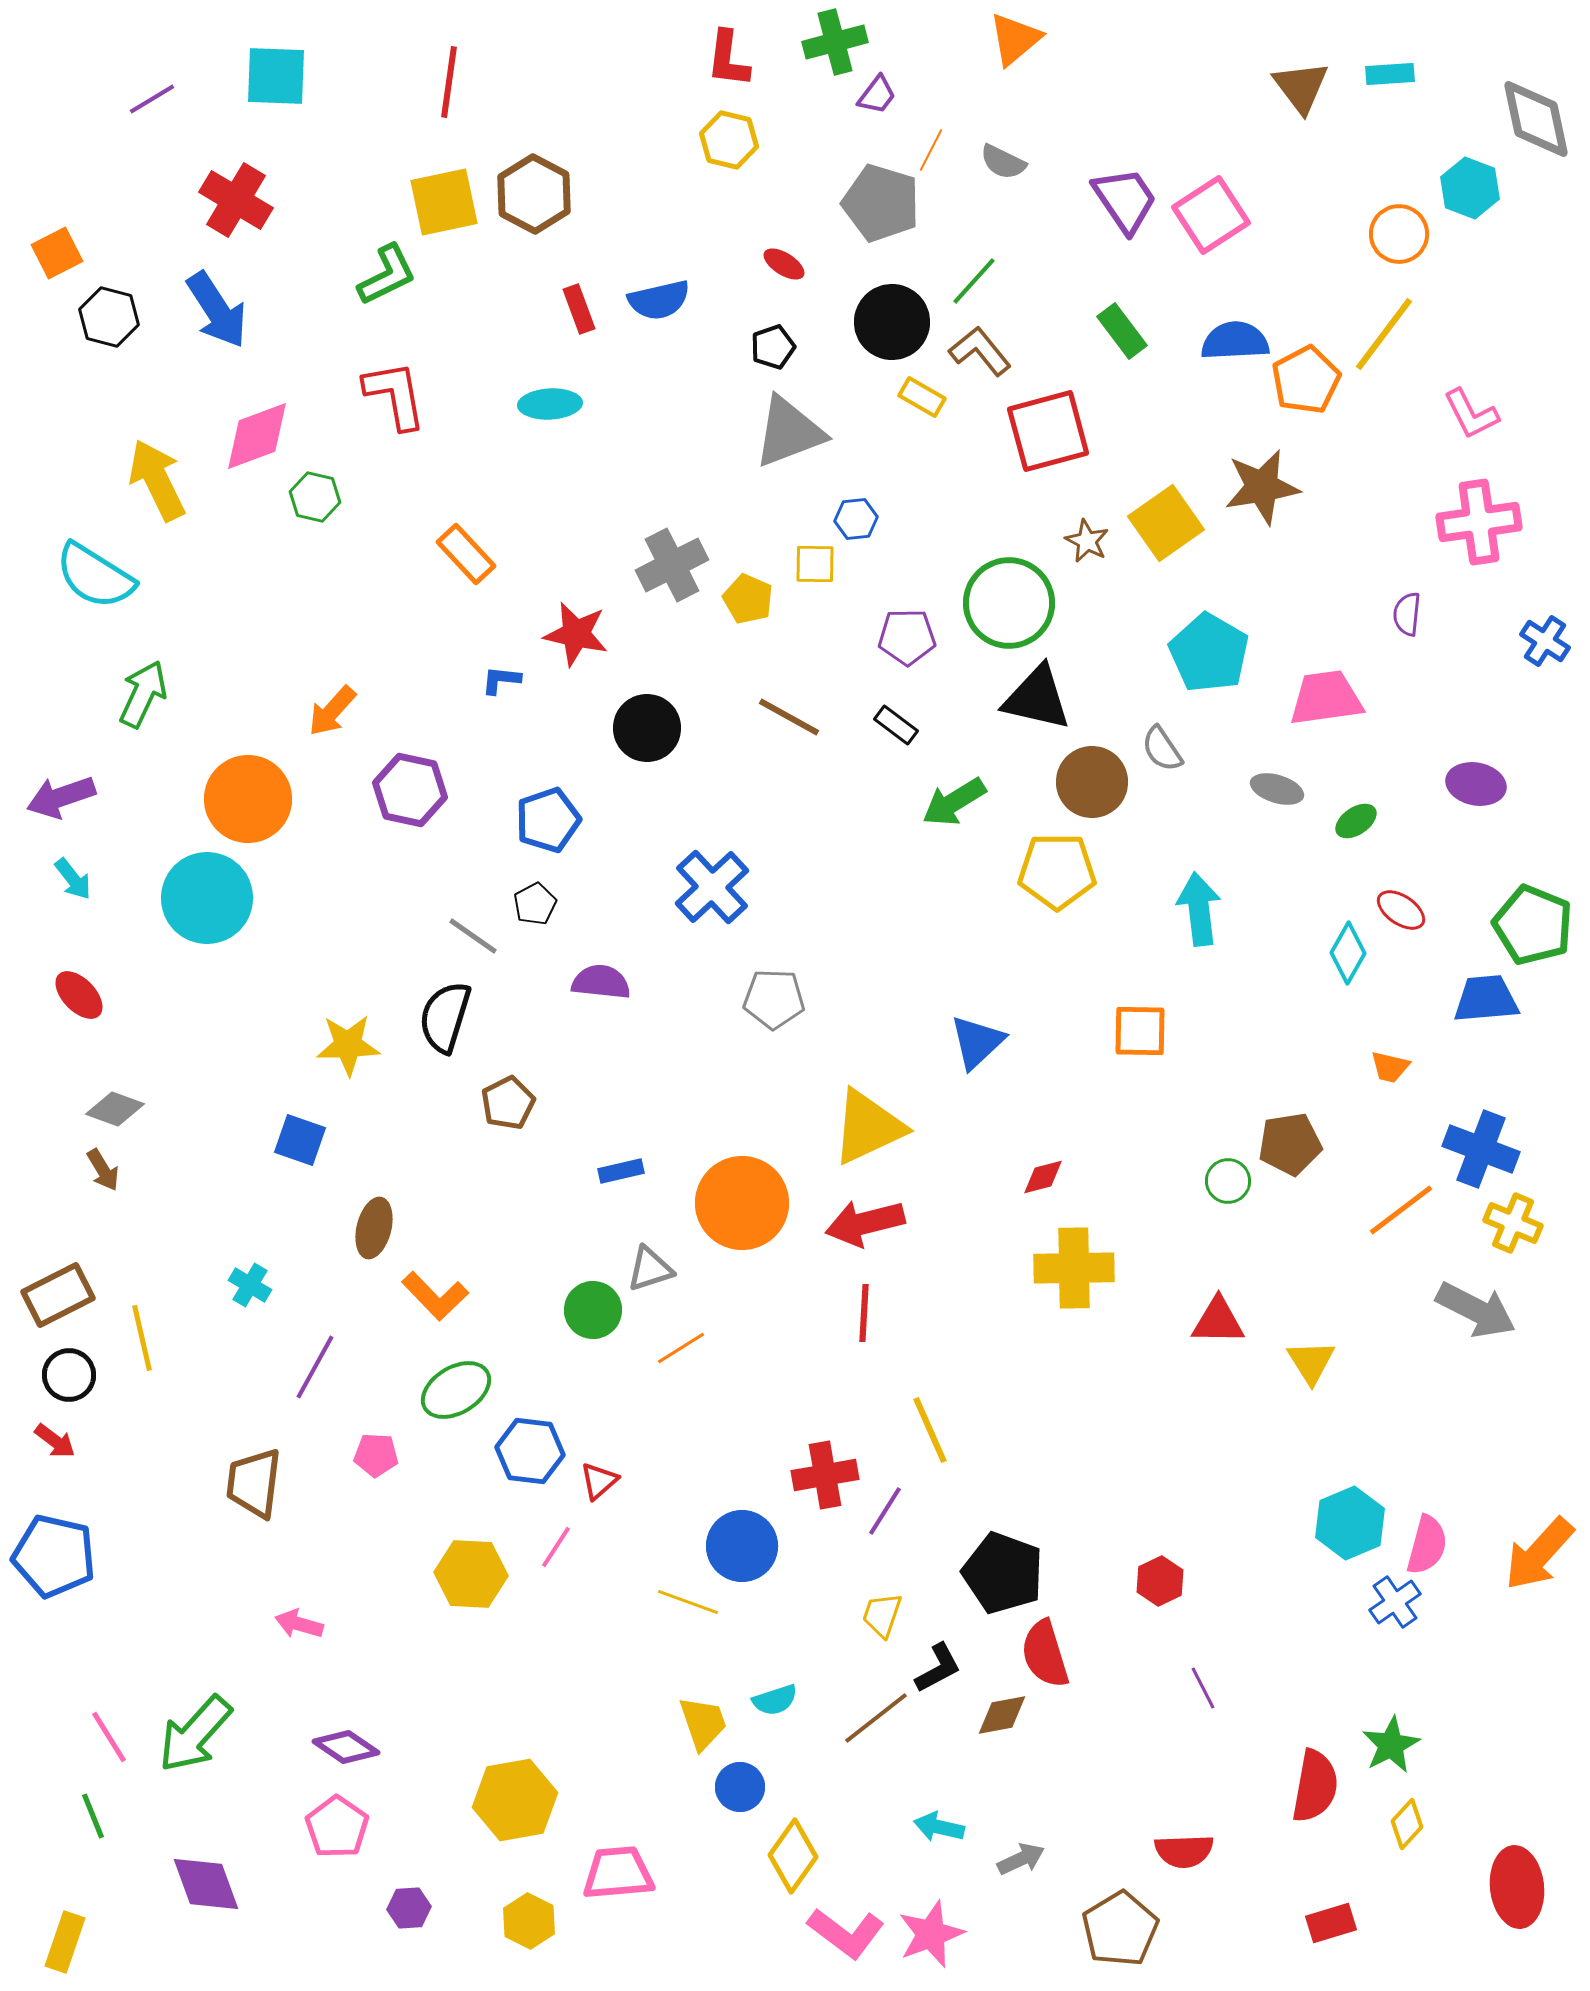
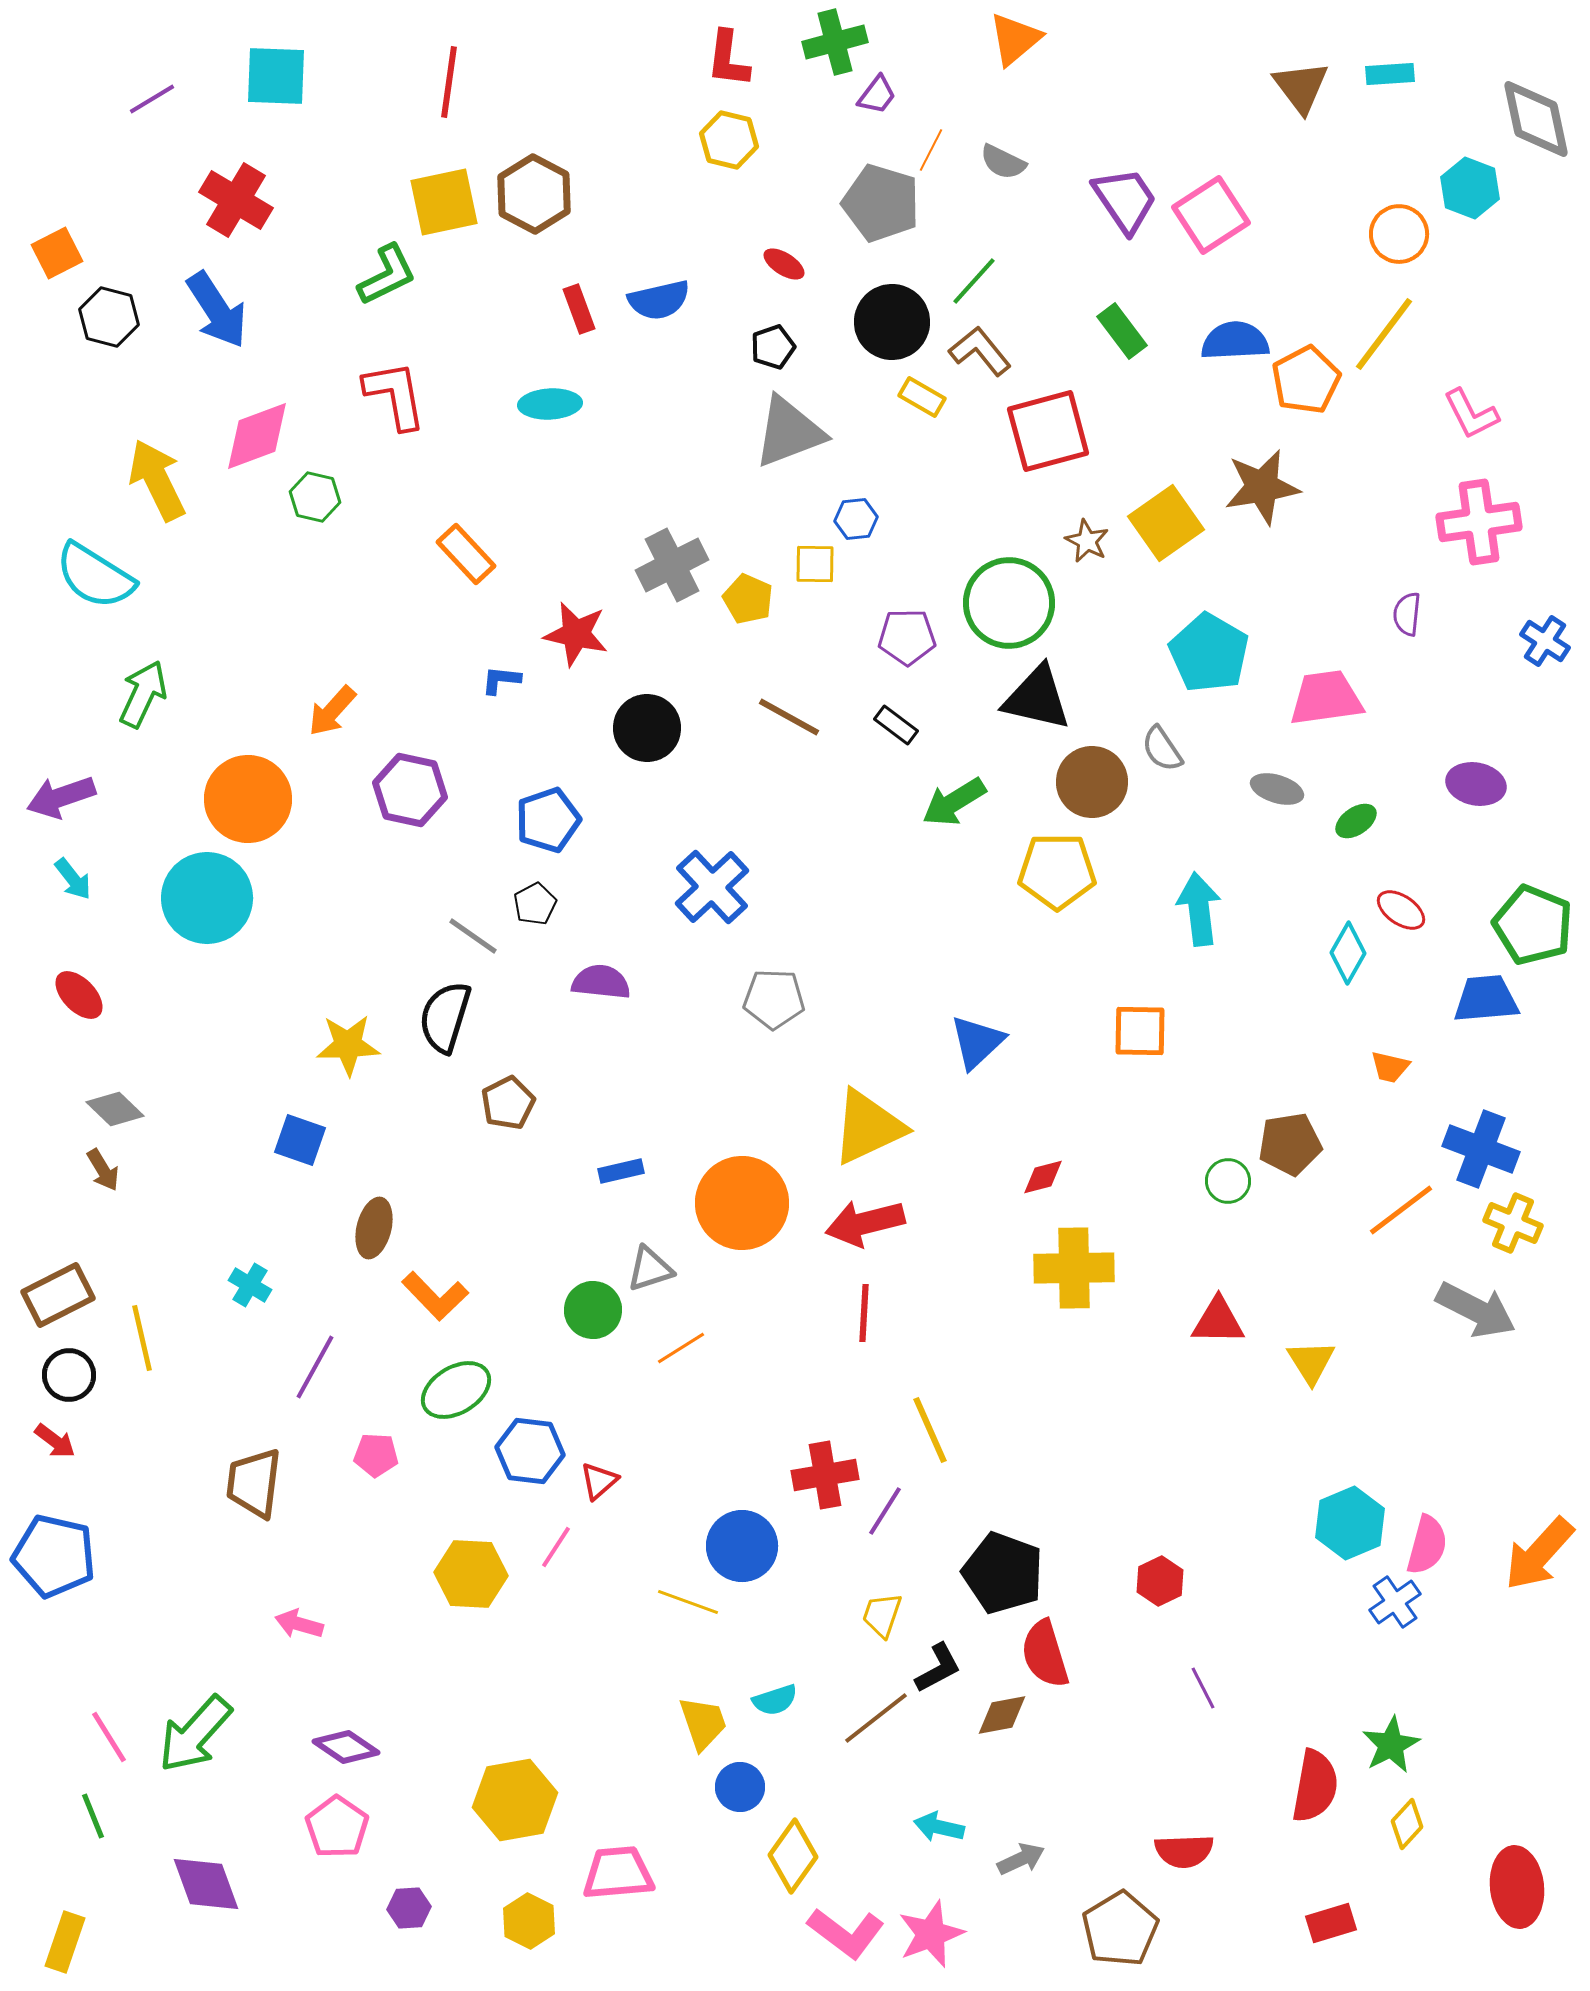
gray diamond at (115, 1109): rotated 24 degrees clockwise
